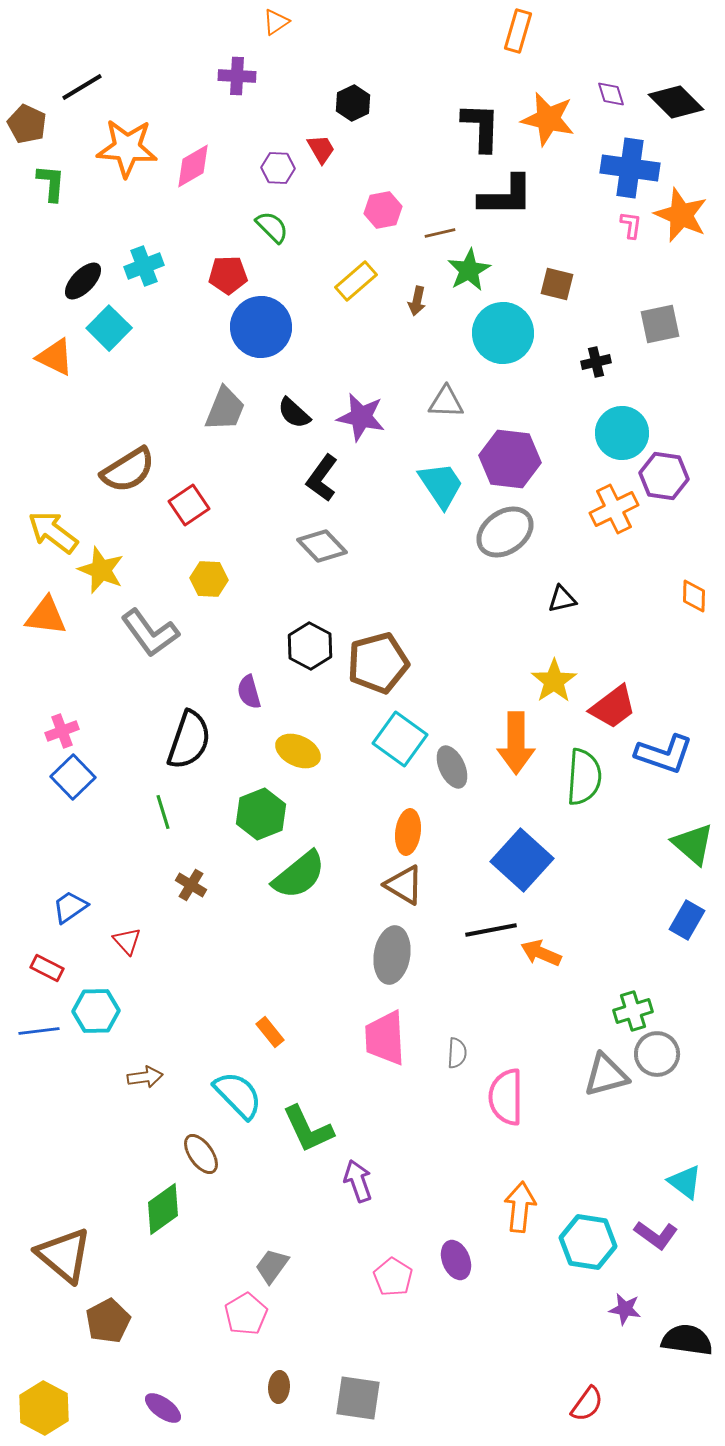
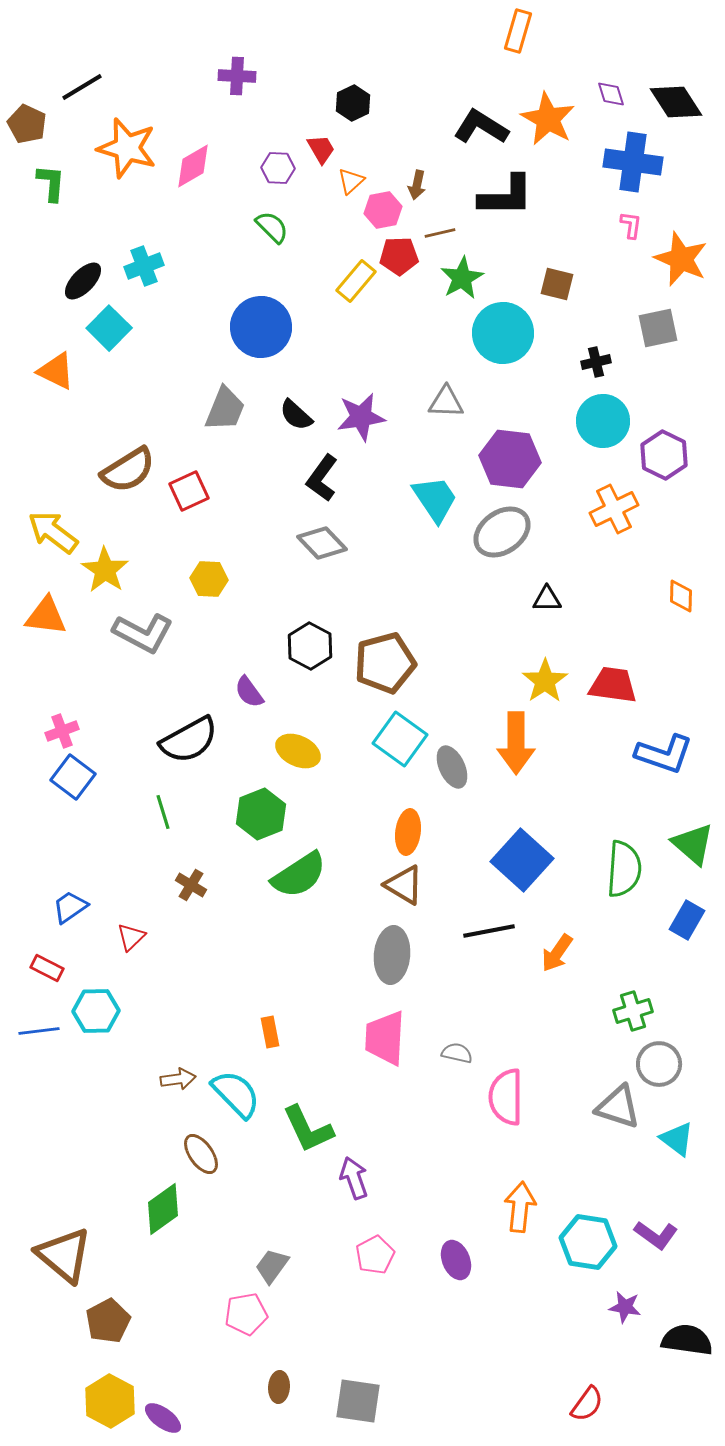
orange triangle at (276, 22): moved 75 px right, 159 px down; rotated 8 degrees counterclockwise
black diamond at (676, 102): rotated 12 degrees clockwise
orange star at (548, 119): rotated 16 degrees clockwise
black L-shape at (481, 127): rotated 60 degrees counterclockwise
orange star at (127, 148): rotated 12 degrees clockwise
blue cross at (630, 168): moved 3 px right, 6 px up
orange star at (681, 215): moved 44 px down
green star at (469, 270): moved 7 px left, 8 px down
red pentagon at (228, 275): moved 171 px right, 19 px up
yellow rectangle at (356, 281): rotated 9 degrees counterclockwise
brown arrow at (417, 301): moved 116 px up
gray square at (660, 324): moved 2 px left, 4 px down
orange triangle at (55, 357): moved 1 px right, 14 px down
black semicircle at (294, 413): moved 2 px right, 2 px down
purple star at (361, 417): rotated 21 degrees counterclockwise
cyan circle at (622, 433): moved 19 px left, 12 px up
purple hexagon at (664, 476): moved 21 px up; rotated 18 degrees clockwise
cyan trapezoid at (441, 485): moved 6 px left, 14 px down
red square at (189, 505): moved 14 px up; rotated 9 degrees clockwise
gray ellipse at (505, 532): moved 3 px left
gray diamond at (322, 546): moved 3 px up
yellow star at (101, 570): moved 4 px right; rotated 12 degrees clockwise
orange diamond at (694, 596): moved 13 px left
black triangle at (562, 599): moved 15 px left; rotated 12 degrees clockwise
gray L-shape at (150, 633): moved 7 px left; rotated 26 degrees counterclockwise
brown pentagon at (378, 663): moved 7 px right
yellow star at (554, 681): moved 9 px left
purple semicircle at (249, 692): rotated 20 degrees counterclockwise
red trapezoid at (613, 707): moved 22 px up; rotated 135 degrees counterclockwise
black semicircle at (189, 740): rotated 42 degrees clockwise
blue square at (73, 777): rotated 9 degrees counterclockwise
green semicircle at (584, 777): moved 40 px right, 92 px down
green semicircle at (299, 875): rotated 6 degrees clockwise
black line at (491, 930): moved 2 px left, 1 px down
red triangle at (127, 941): moved 4 px right, 4 px up; rotated 28 degrees clockwise
orange arrow at (541, 953): moved 16 px right; rotated 78 degrees counterclockwise
gray ellipse at (392, 955): rotated 4 degrees counterclockwise
orange rectangle at (270, 1032): rotated 28 degrees clockwise
pink trapezoid at (385, 1038): rotated 6 degrees clockwise
gray semicircle at (457, 1053): rotated 80 degrees counterclockwise
gray circle at (657, 1054): moved 2 px right, 10 px down
gray triangle at (606, 1075): moved 12 px right, 32 px down; rotated 33 degrees clockwise
brown arrow at (145, 1077): moved 33 px right, 2 px down
cyan semicircle at (238, 1095): moved 2 px left, 1 px up
purple arrow at (358, 1181): moved 4 px left, 3 px up
cyan triangle at (685, 1182): moved 8 px left, 43 px up
pink pentagon at (393, 1277): moved 18 px left, 22 px up; rotated 12 degrees clockwise
purple star at (625, 1309): moved 2 px up
pink pentagon at (246, 1314): rotated 21 degrees clockwise
gray square at (358, 1398): moved 3 px down
yellow hexagon at (44, 1408): moved 66 px right, 7 px up
purple ellipse at (163, 1408): moved 10 px down
